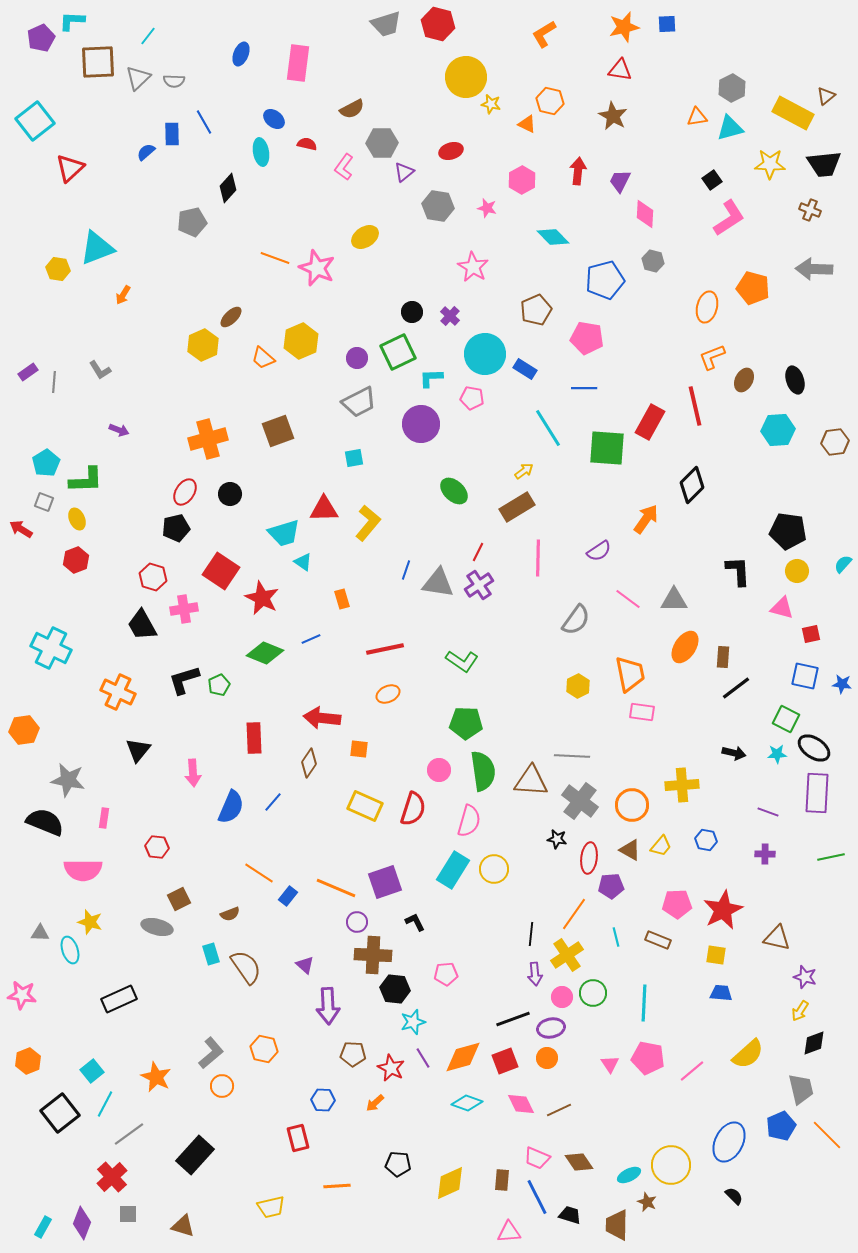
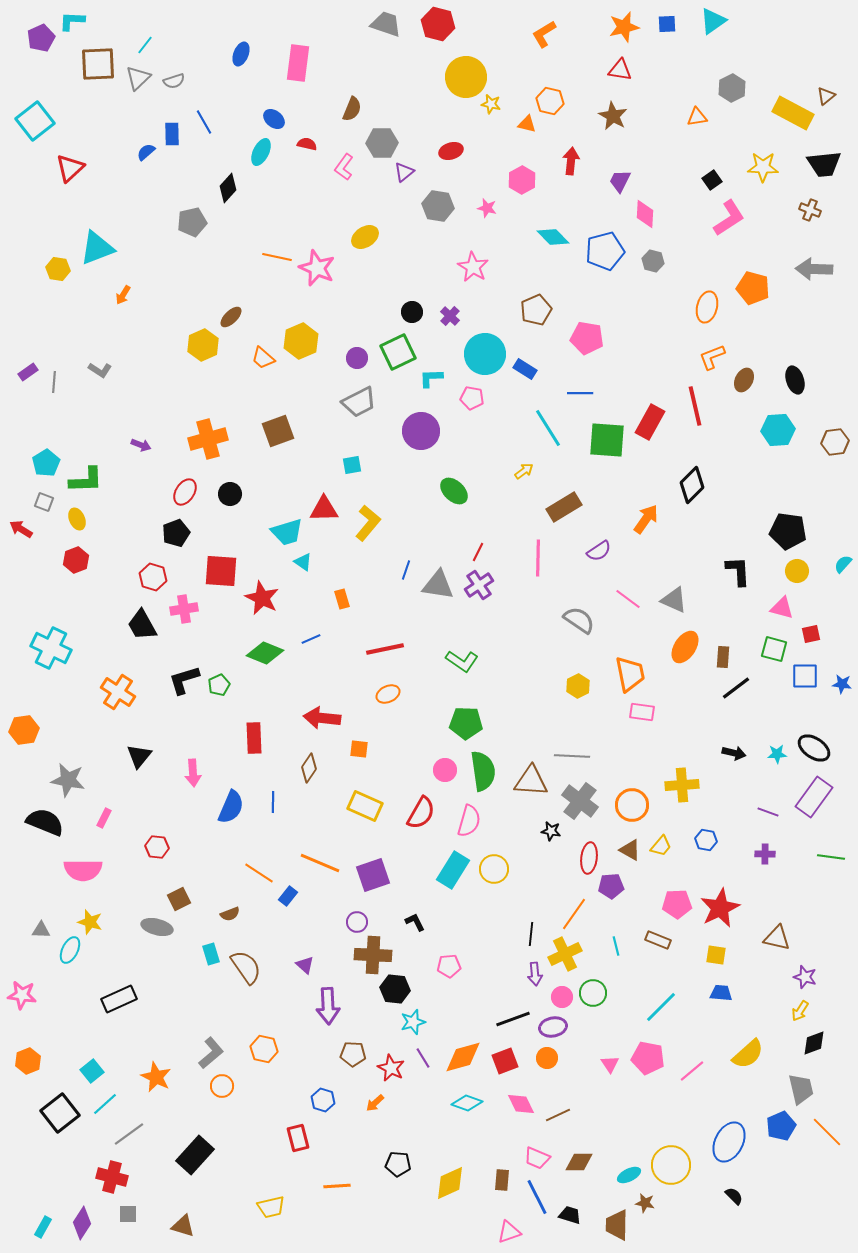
gray trapezoid at (386, 24): rotated 144 degrees counterclockwise
cyan line at (148, 36): moved 3 px left, 9 px down
brown square at (98, 62): moved 2 px down
gray semicircle at (174, 81): rotated 20 degrees counterclockwise
brown semicircle at (352, 109): rotated 40 degrees counterclockwise
orange triangle at (527, 124): rotated 12 degrees counterclockwise
cyan triangle at (730, 128): moved 17 px left, 107 px up; rotated 20 degrees counterclockwise
cyan ellipse at (261, 152): rotated 36 degrees clockwise
yellow star at (770, 164): moved 7 px left, 3 px down
red arrow at (578, 171): moved 7 px left, 10 px up
orange line at (275, 258): moved 2 px right, 1 px up; rotated 8 degrees counterclockwise
blue pentagon at (605, 280): moved 29 px up
gray L-shape at (100, 370): rotated 25 degrees counterclockwise
blue line at (584, 388): moved 4 px left, 5 px down
purple circle at (421, 424): moved 7 px down
purple arrow at (119, 430): moved 22 px right, 15 px down
green square at (607, 448): moved 8 px up
cyan square at (354, 458): moved 2 px left, 7 px down
brown rectangle at (517, 507): moved 47 px right
black pentagon at (176, 528): moved 5 px down; rotated 8 degrees counterclockwise
cyan trapezoid at (284, 533): moved 3 px right, 1 px up
red square at (221, 571): rotated 30 degrees counterclockwise
gray triangle at (438, 583): moved 2 px down
gray triangle at (674, 600): rotated 24 degrees clockwise
gray semicircle at (576, 620): moved 3 px right; rotated 92 degrees counterclockwise
blue square at (805, 676): rotated 12 degrees counterclockwise
orange cross at (118, 692): rotated 8 degrees clockwise
green square at (786, 719): moved 12 px left, 70 px up; rotated 12 degrees counterclockwise
black triangle at (138, 750): moved 1 px right, 6 px down
brown diamond at (309, 763): moved 5 px down
pink circle at (439, 770): moved 6 px right
purple rectangle at (817, 793): moved 3 px left, 4 px down; rotated 33 degrees clockwise
blue line at (273, 802): rotated 40 degrees counterclockwise
red semicircle at (413, 809): moved 8 px right, 4 px down; rotated 12 degrees clockwise
pink rectangle at (104, 818): rotated 18 degrees clockwise
black star at (557, 839): moved 6 px left, 8 px up
green line at (831, 857): rotated 20 degrees clockwise
purple square at (385, 882): moved 12 px left, 7 px up
orange line at (336, 888): moved 16 px left, 25 px up
red star at (723, 910): moved 3 px left, 2 px up
gray triangle at (40, 933): moved 1 px right, 3 px up
cyan line at (616, 937): moved 9 px down
cyan ellipse at (70, 950): rotated 44 degrees clockwise
yellow cross at (567, 955): moved 2 px left, 1 px up; rotated 8 degrees clockwise
pink pentagon at (446, 974): moved 3 px right, 8 px up
cyan line at (644, 1003): moved 17 px right, 4 px down; rotated 42 degrees clockwise
purple ellipse at (551, 1028): moved 2 px right, 1 px up
blue hexagon at (323, 1100): rotated 15 degrees clockwise
cyan line at (105, 1104): rotated 20 degrees clockwise
brown line at (559, 1110): moved 1 px left, 5 px down
orange line at (827, 1135): moved 3 px up
brown diamond at (579, 1162): rotated 56 degrees counterclockwise
red cross at (112, 1177): rotated 32 degrees counterclockwise
brown star at (647, 1202): moved 2 px left, 1 px down; rotated 12 degrees counterclockwise
purple diamond at (82, 1223): rotated 12 degrees clockwise
pink triangle at (509, 1232): rotated 15 degrees counterclockwise
